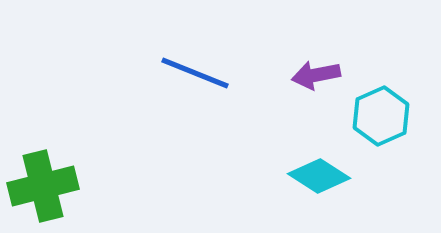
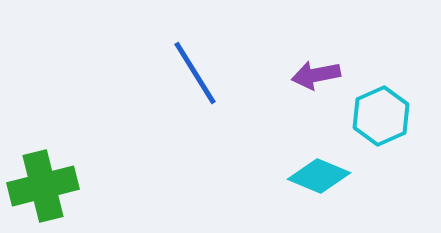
blue line: rotated 36 degrees clockwise
cyan diamond: rotated 10 degrees counterclockwise
